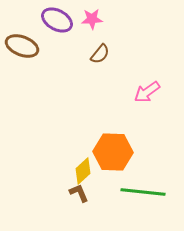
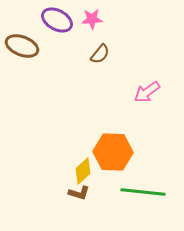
brown L-shape: rotated 130 degrees clockwise
